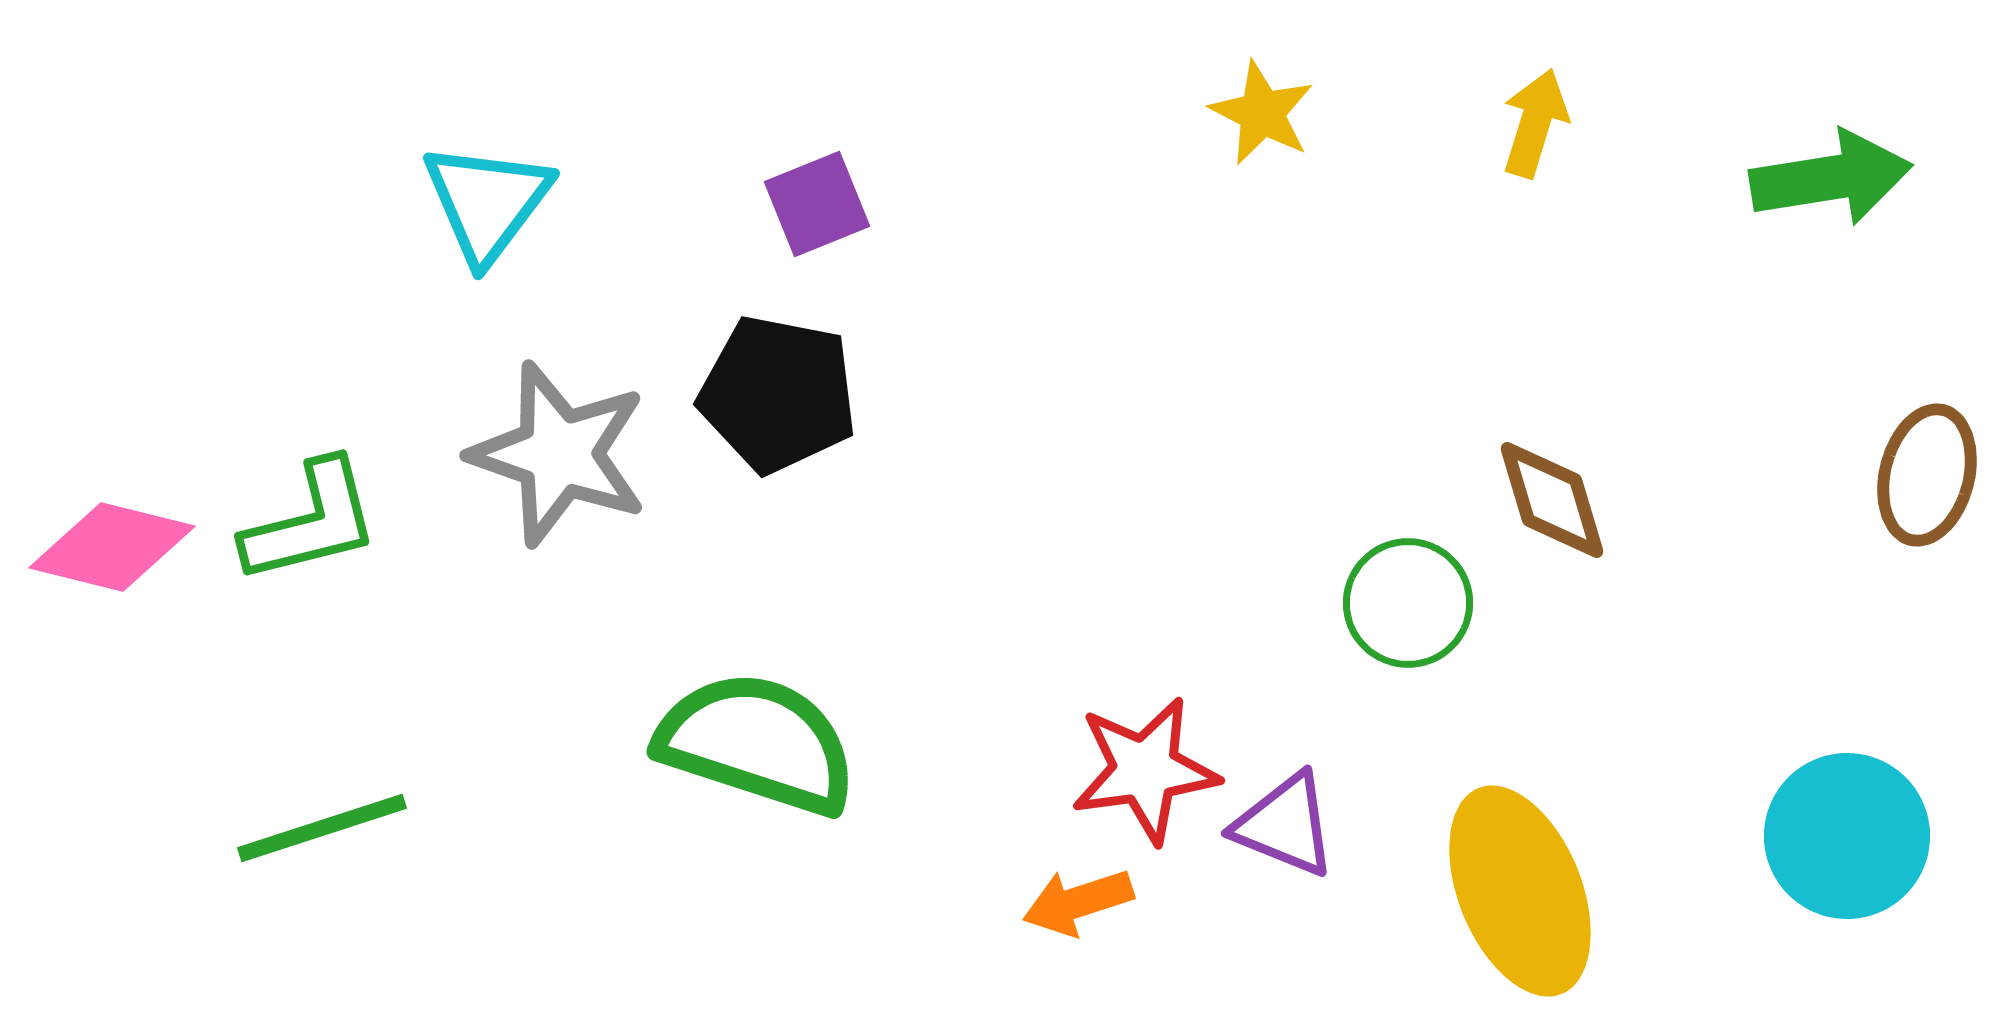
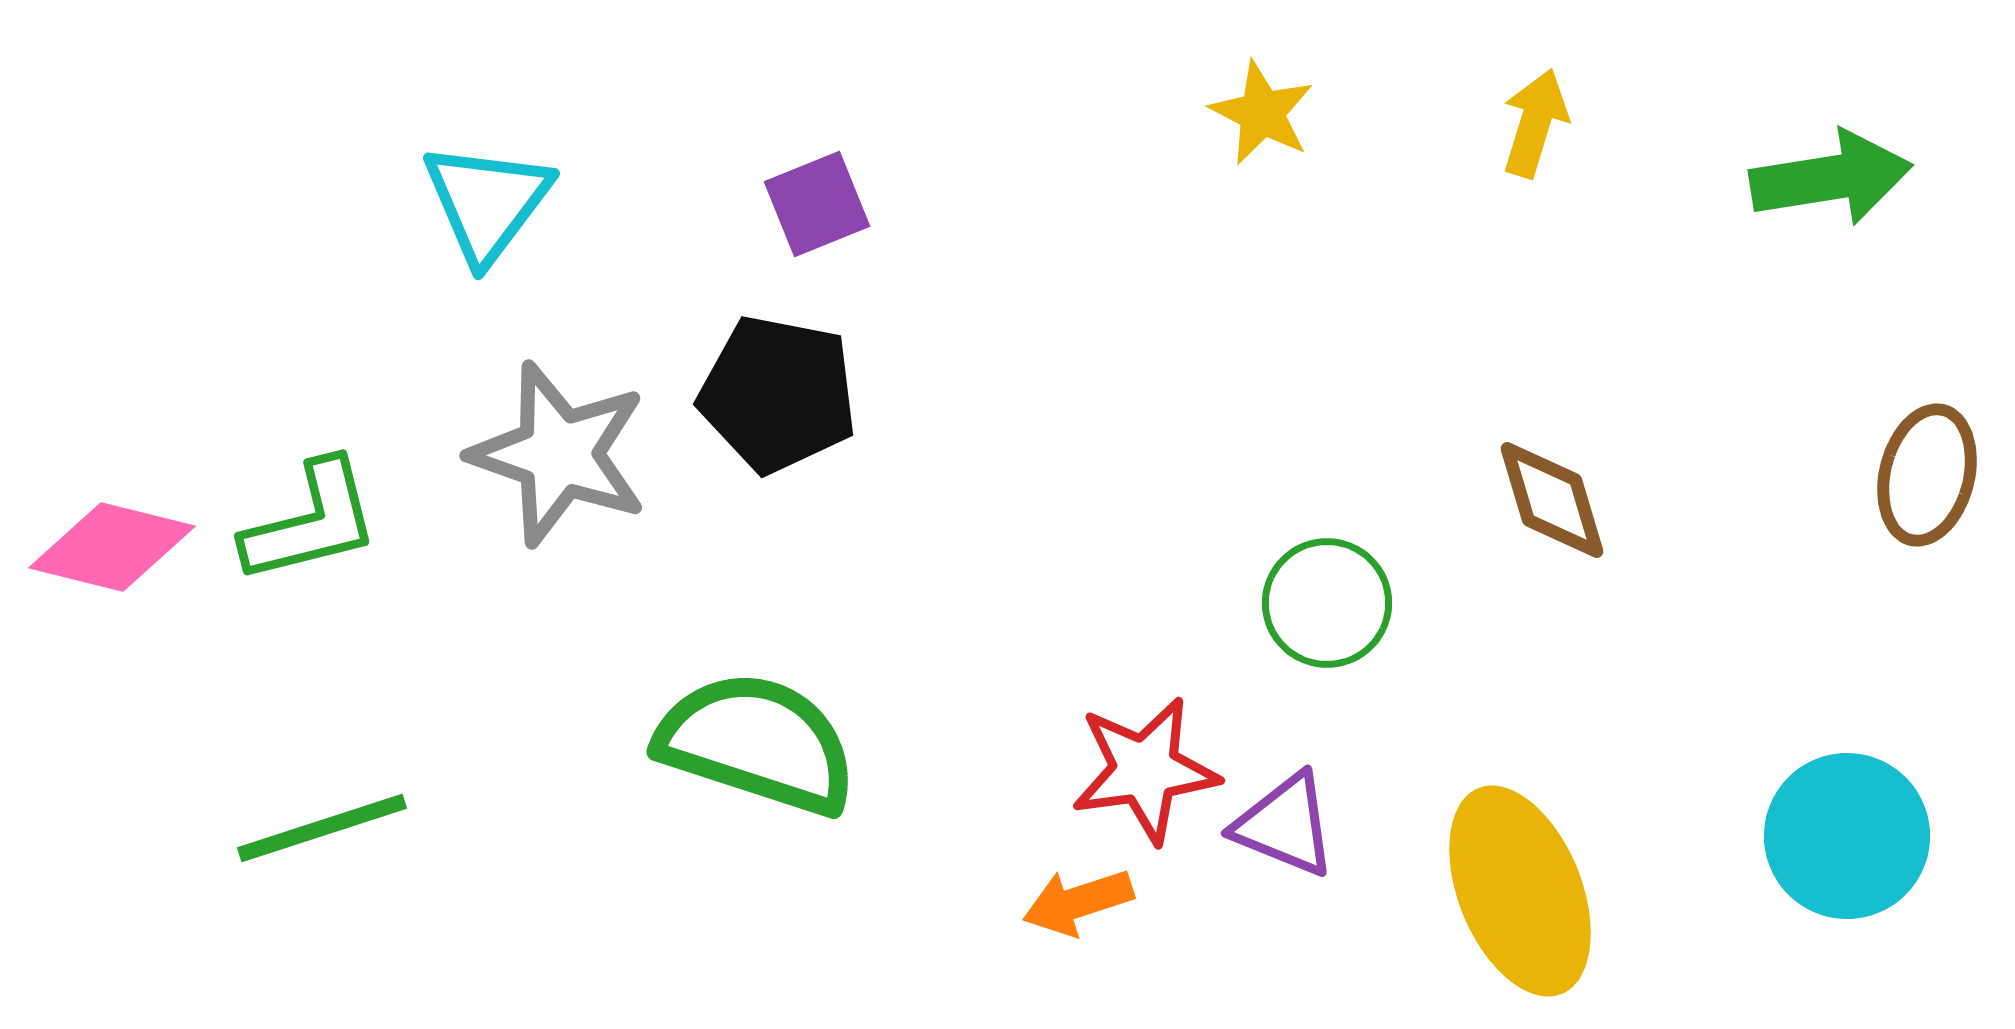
green circle: moved 81 px left
